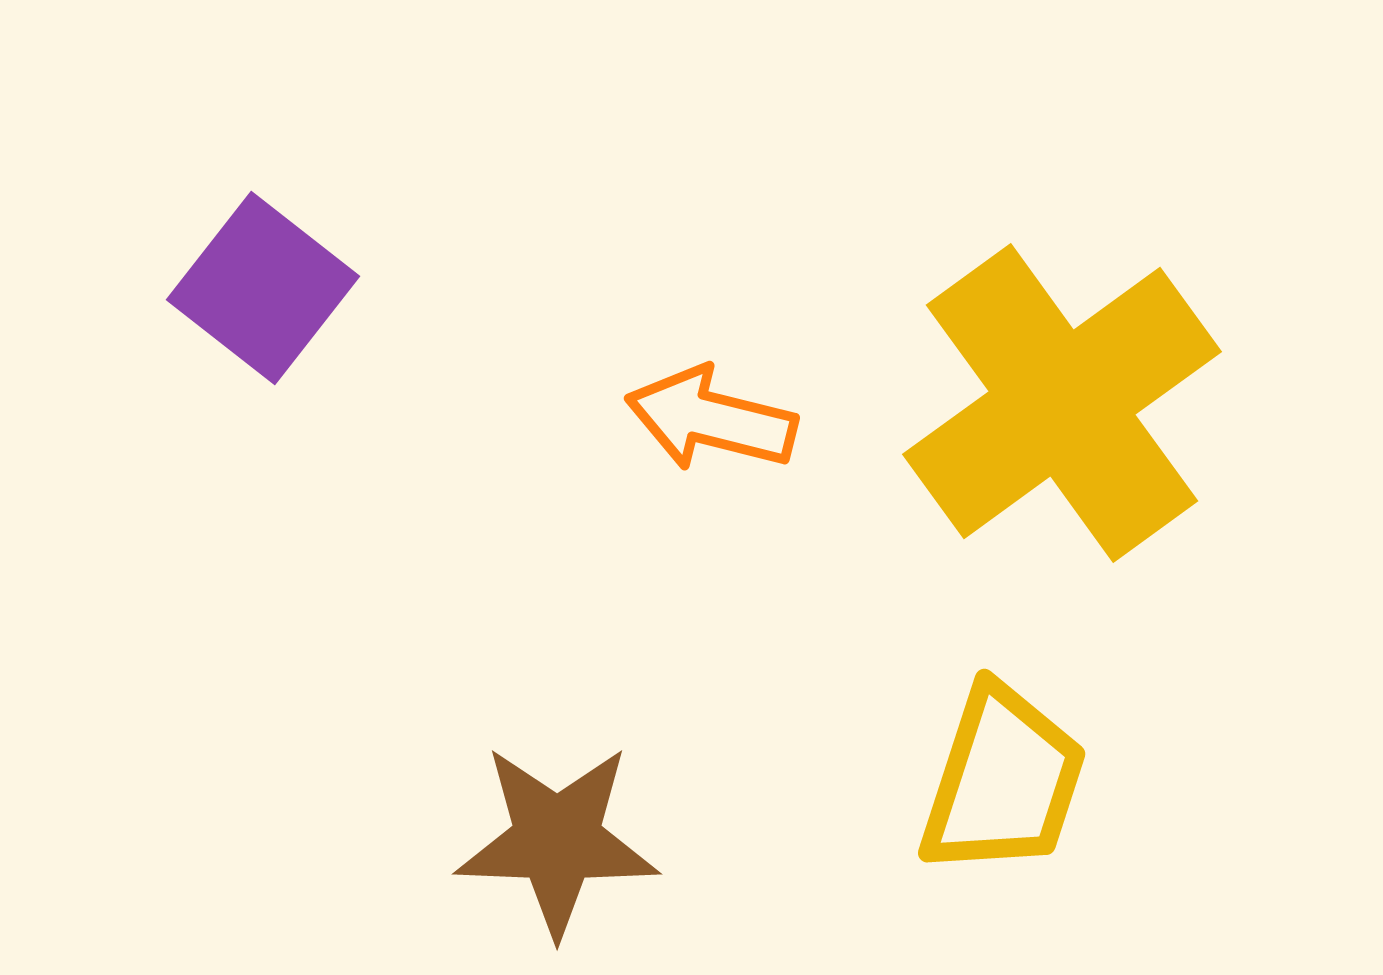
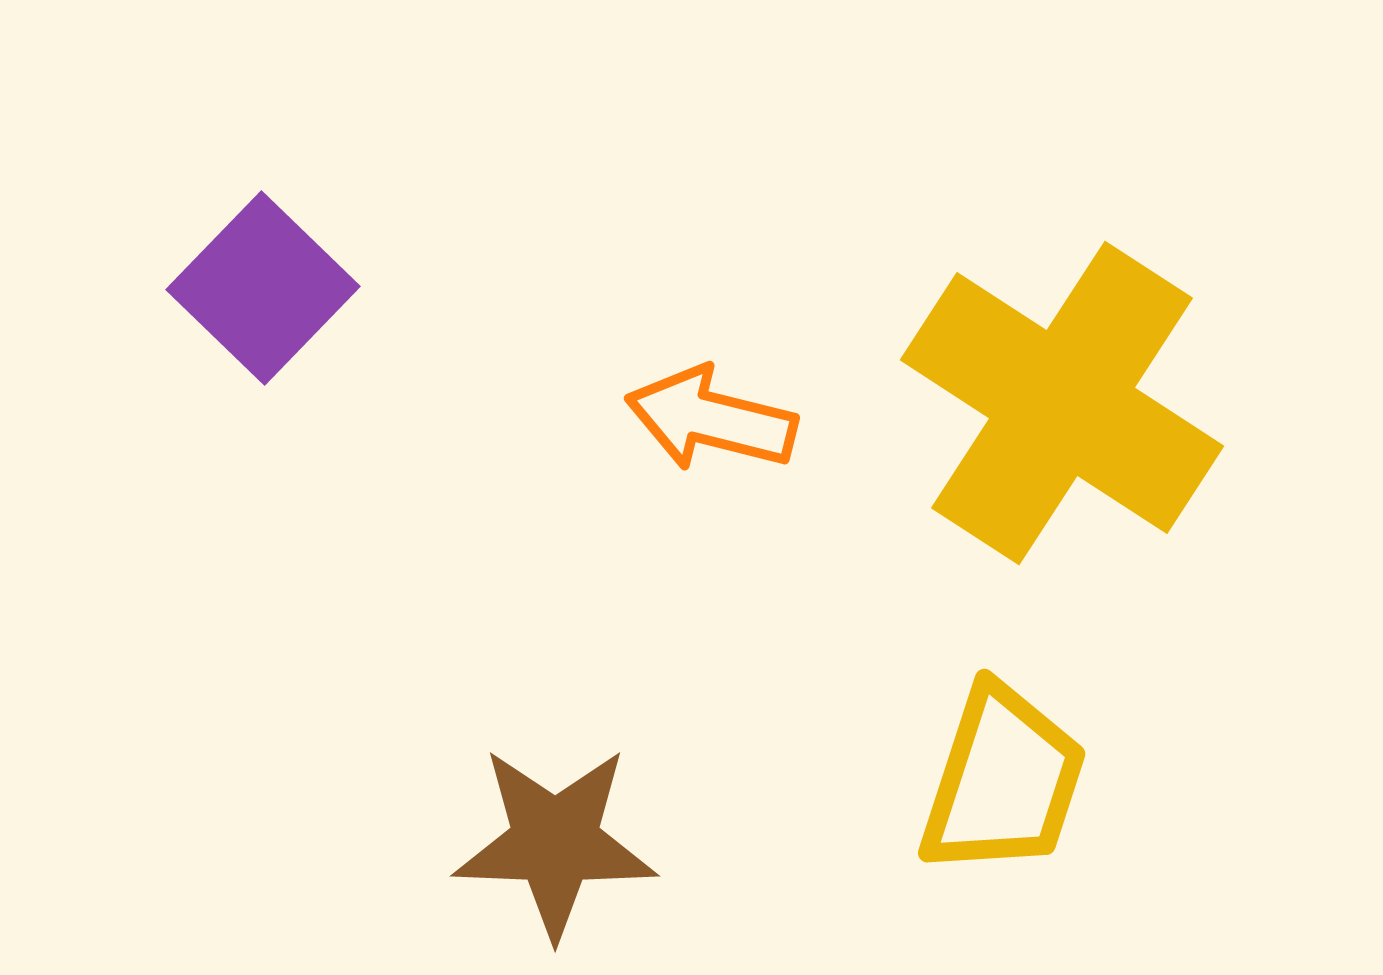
purple square: rotated 6 degrees clockwise
yellow cross: rotated 21 degrees counterclockwise
brown star: moved 2 px left, 2 px down
